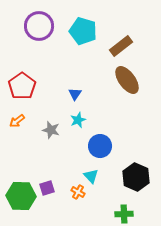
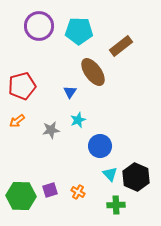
cyan pentagon: moved 4 px left; rotated 16 degrees counterclockwise
brown ellipse: moved 34 px left, 8 px up
red pentagon: rotated 20 degrees clockwise
blue triangle: moved 5 px left, 2 px up
gray star: rotated 24 degrees counterclockwise
cyan triangle: moved 19 px right, 2 px up
purple square: moved 3 px right, 2 px down
green cross: moved 8 px left, 9 px up
